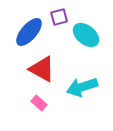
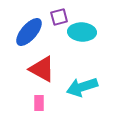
cyan ellipse: moved 4 px left, 3 px up; rotated 36 degrees counterclockwise
pink rectangle: rotated 49 degrees clockwise
